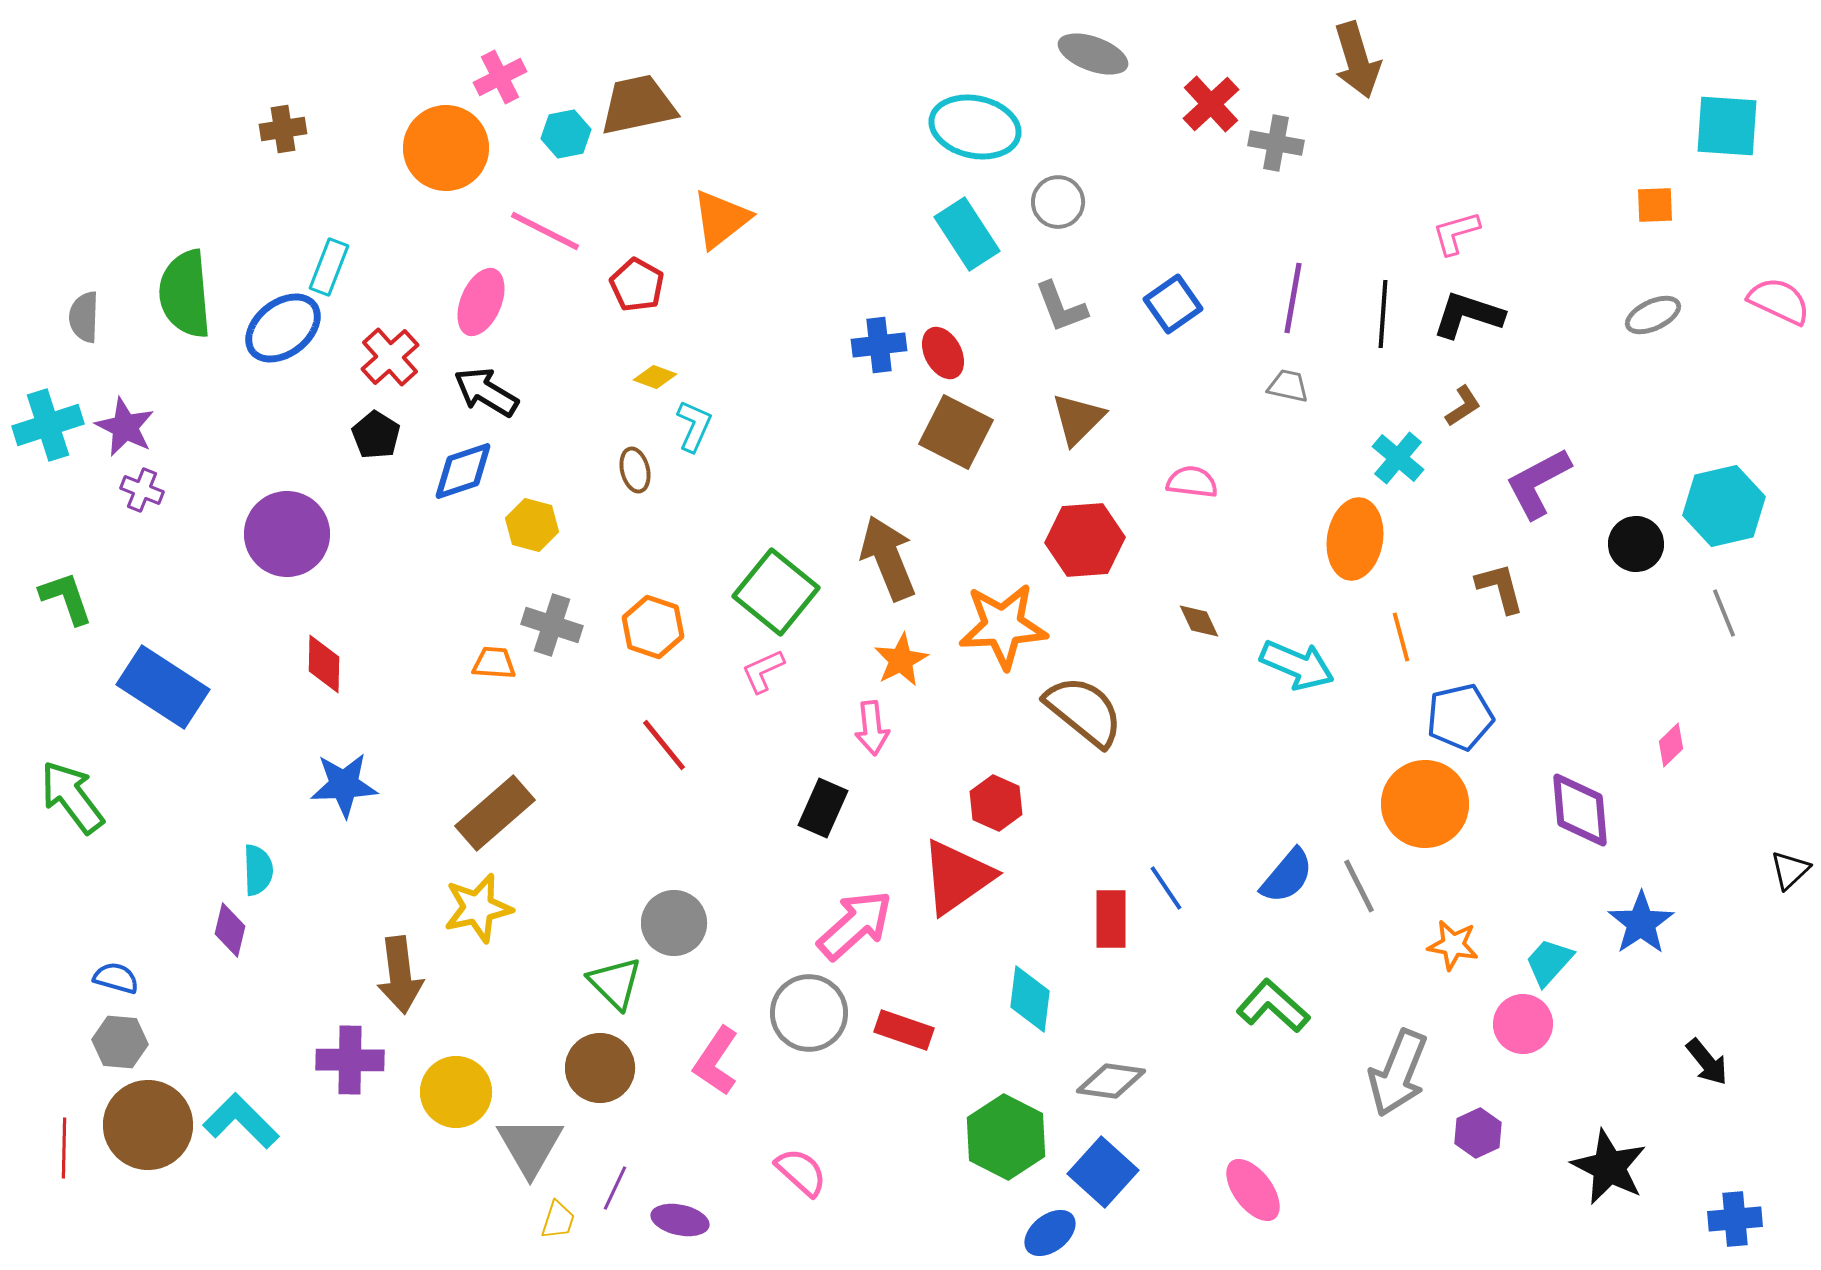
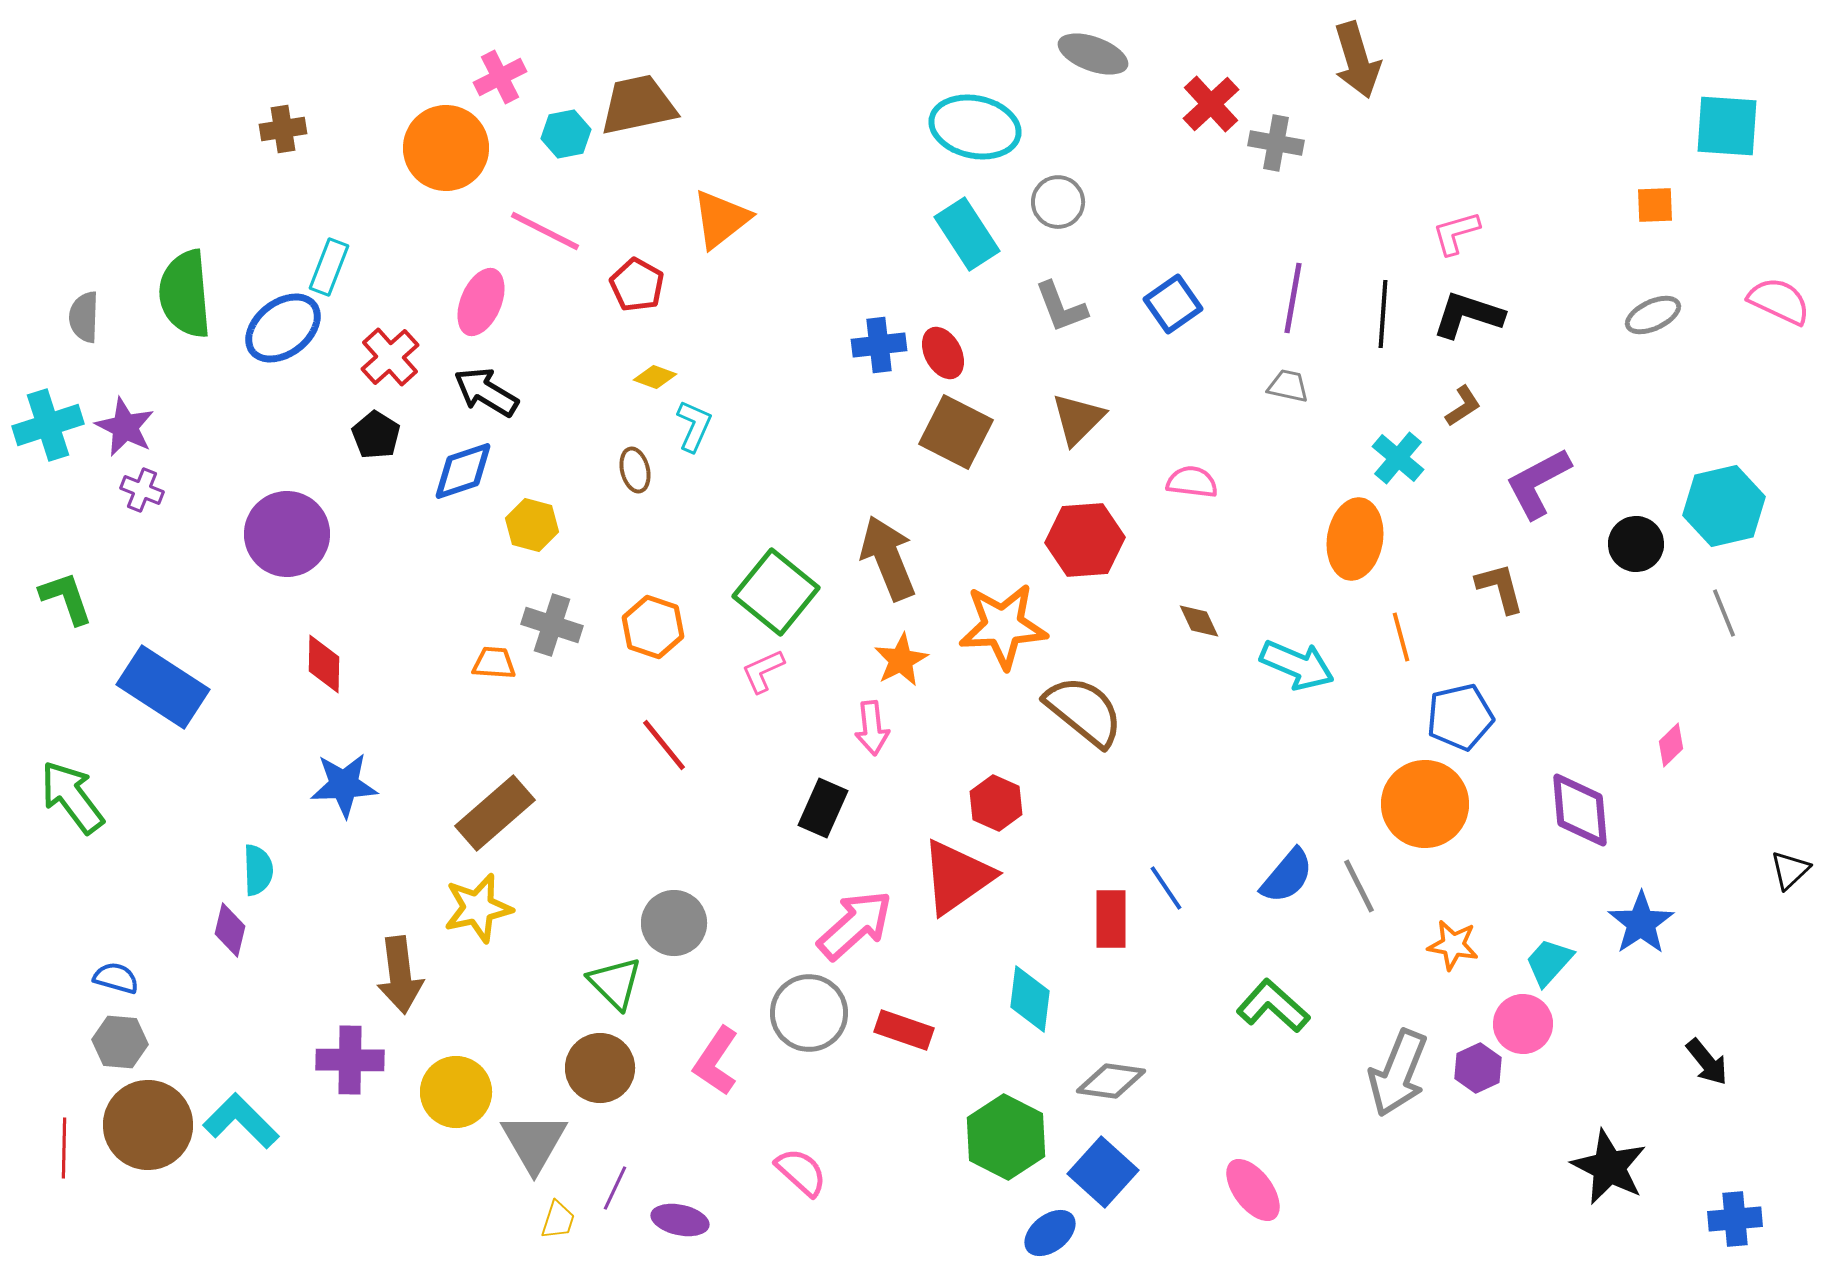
purple hexagon at (1478, 1133): moved 65 px up
gray triangle at (530, 1146): moved 4 px right, 4 px up
